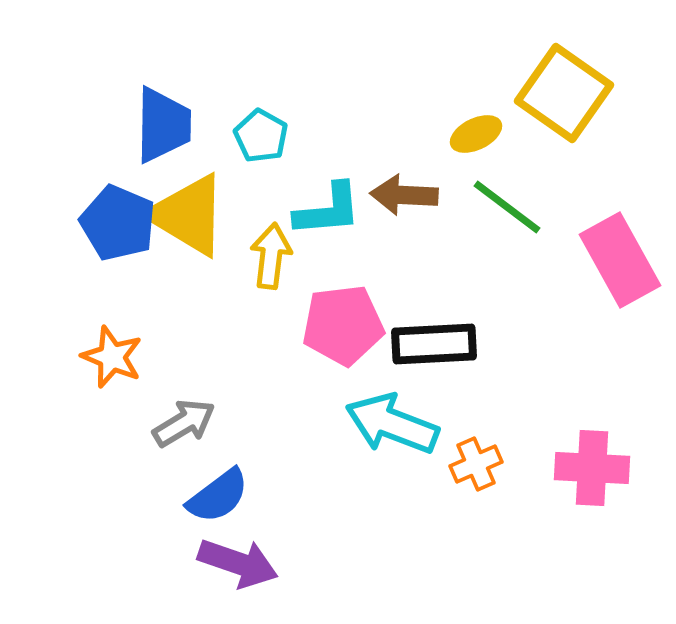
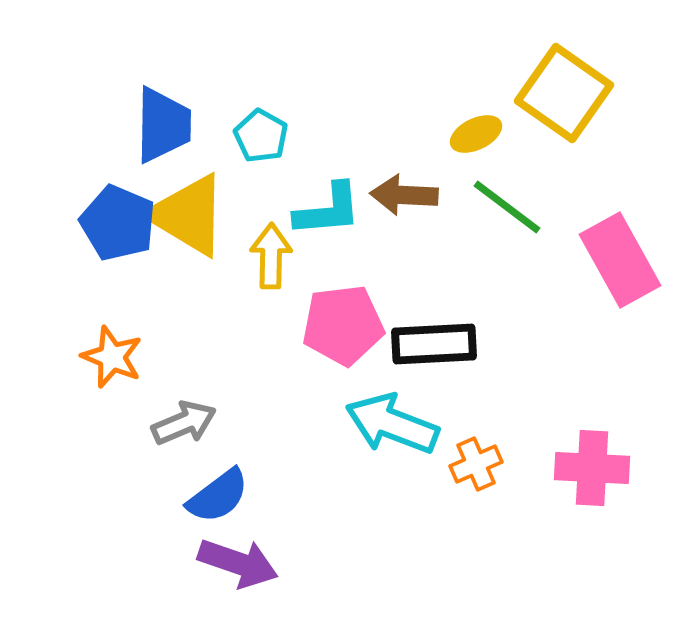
yellow arrow: rotated 6 degrees counterclockwise
gray arrow: rotated 8 degrees clockwise
